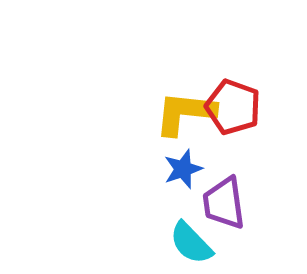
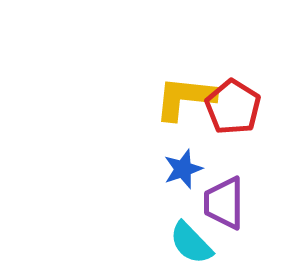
red pentagon: rotated 12 degrees clockwise
yellow L-shape: moved 15 px up
purple trapezoid: rotated 8 degrees clockwise
